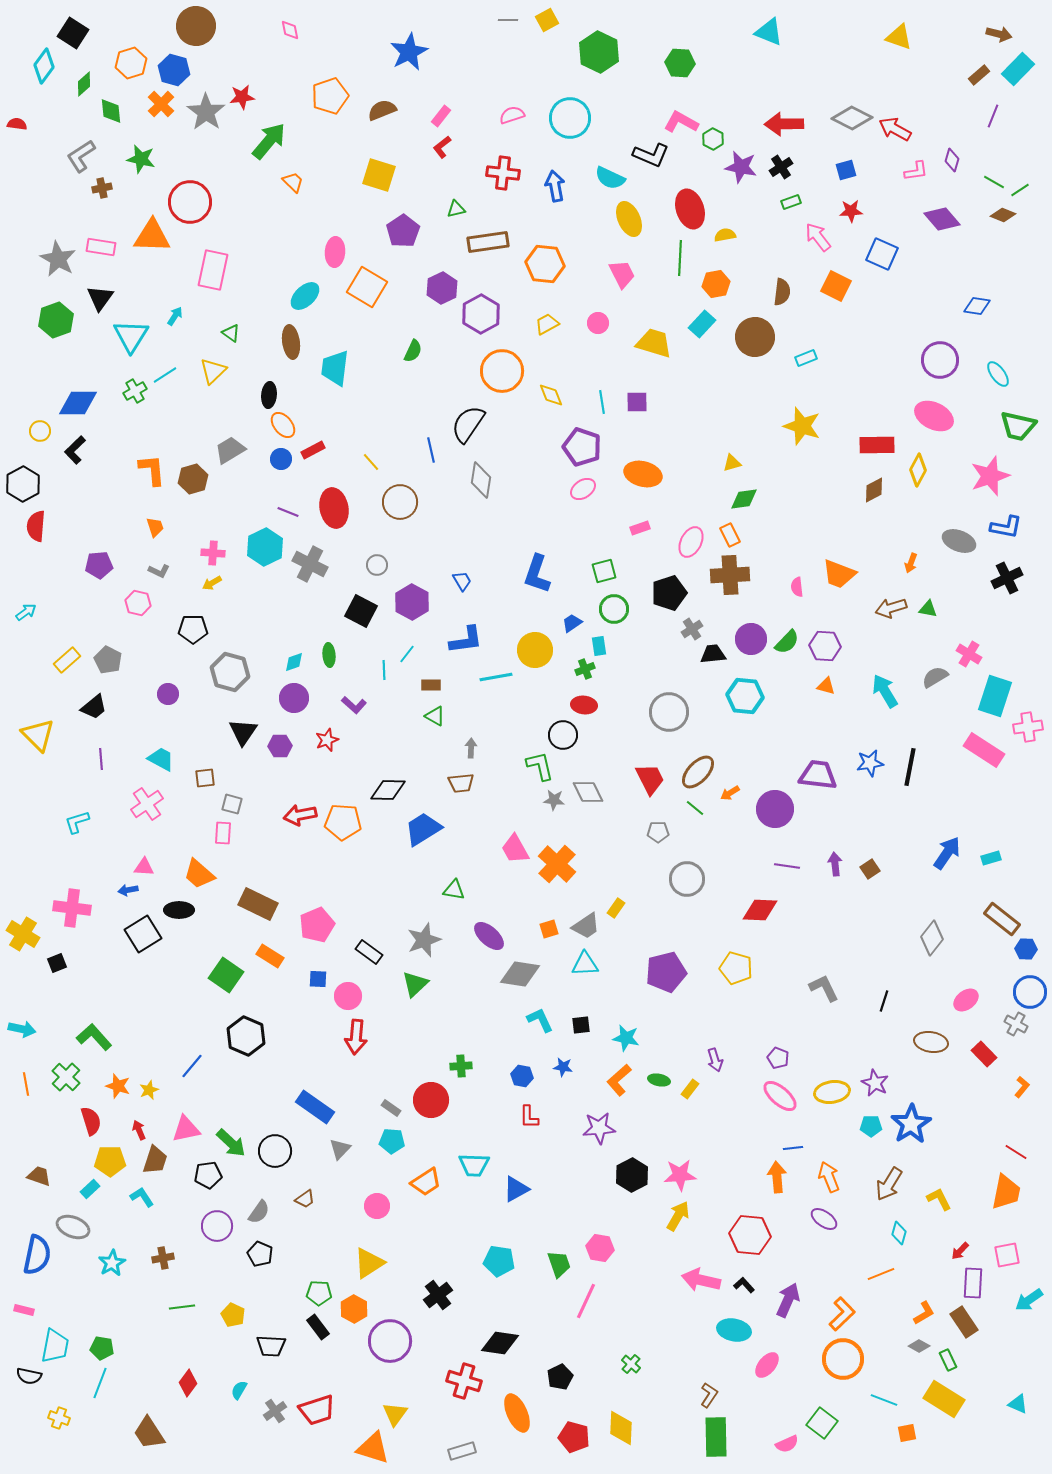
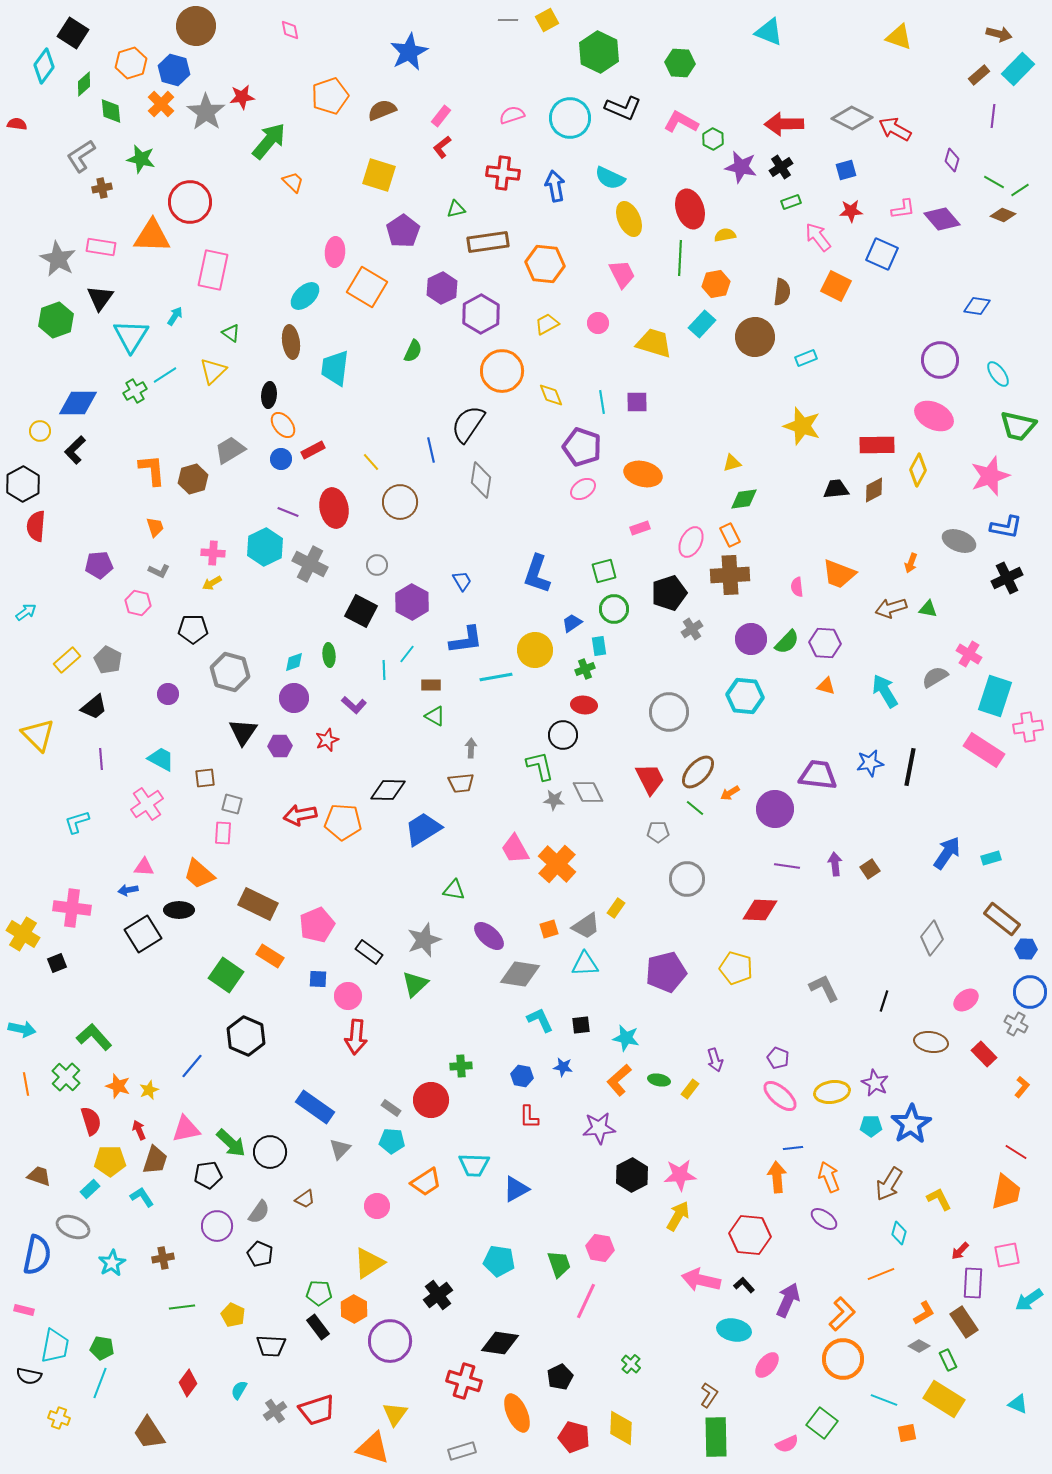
purple line at (993, 116): rotated 15 degrees counterclockwise
black L-shape at (651, 155): moved 28 px left, 47 px up
pink L-shape at (916, 171): moved 13 px left, 38 px down
purple hexagon at (825, 646): moved 3 px up
black trapezoid at (713, 654): moved 123 px right, 165 px up
black circle at (275, 1151): moved 5 px left, 1 px down
